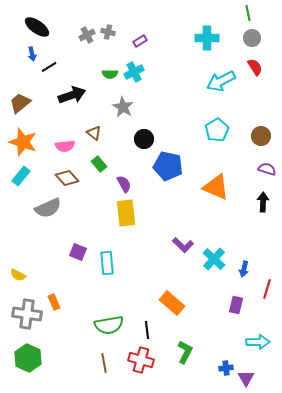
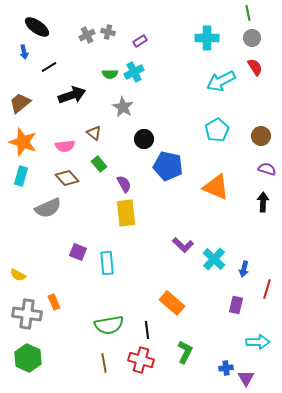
blue arrow at (32, 54): moved 8 px left, 2 px up
cyan rectangle at (21, 176): rotated 24 degrees counterclockwise
